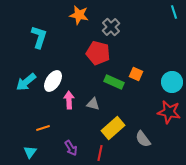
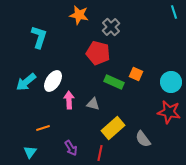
cyan circle: moved 1 px left
